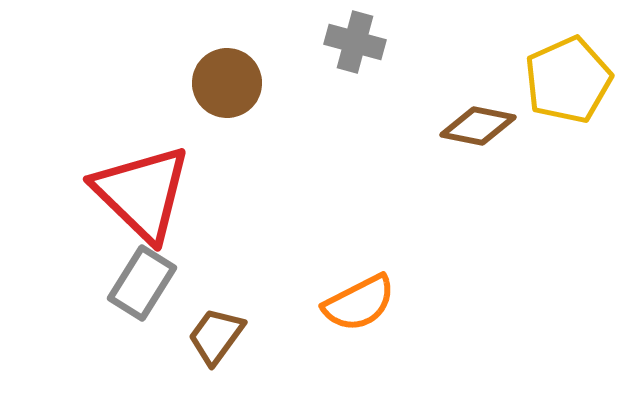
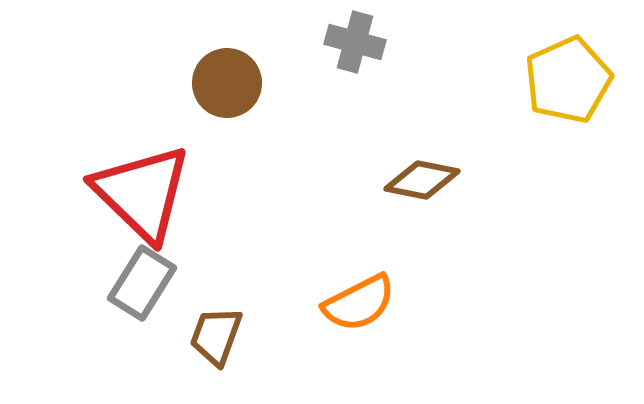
brown diamond: moved 56 px left, 54 px down
brown trapezoid: rotated 16 degrees counterclockwise
